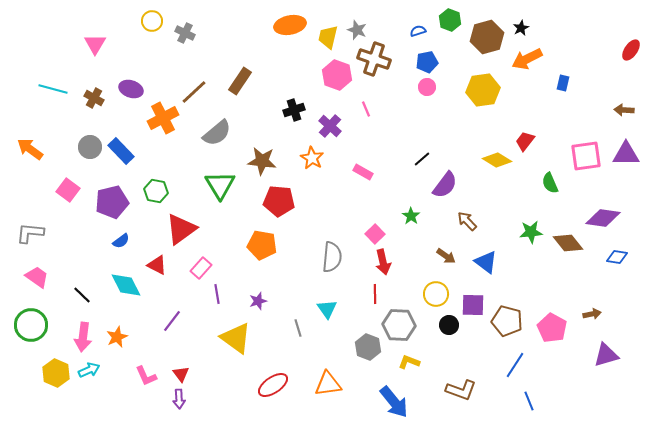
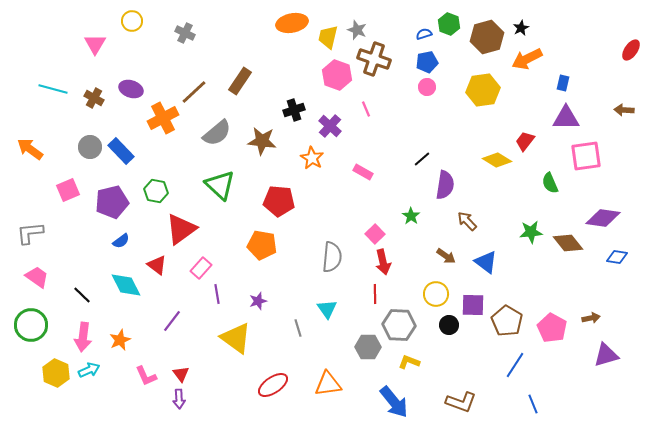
green hexagon at (450, 20): moved 1 px left, 4 px down
yellow circle at (152, 21): moved 20 px left
orange ellipse at (290, 25): moved 2 px right, 2 px up
blue semicircle at (418, 31): moved 6 px right, 3 px down
purple triangle at (626, 154): moved 60 px left, 36 px up
brown star at (262, 161): moved 20 px up
green triangle at (220, 185): rotated 16 degrees counterclockwise
purple semicircle at (445, 185): rotated 28 degrees counterclockwise
pink square at (68, 190): rotated 30 degrees clockwise
gray L-shape at (30, 233): rotated 12 degrees counterclockwise
red triangle at (157, 265): rotated 10 degrees clockwise
brown arrow at (592, 314): moved 1 px left, 4 px down
brown pentagon at (507, 321): rotated 16 degrees clockwise
orange star at (117, 337): moved 3 px right, 3 px down
gray hexagon at (368, 347): rotated 20 degrees counterclockwise
brown L-shape at (461, 390): moved 12 px down
blue line at (529, 401): moved 4 px right, 3 px down
